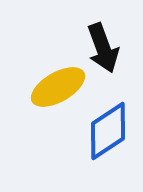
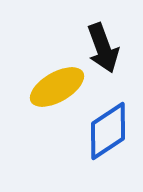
yellow ellipse: moved 1 px left
